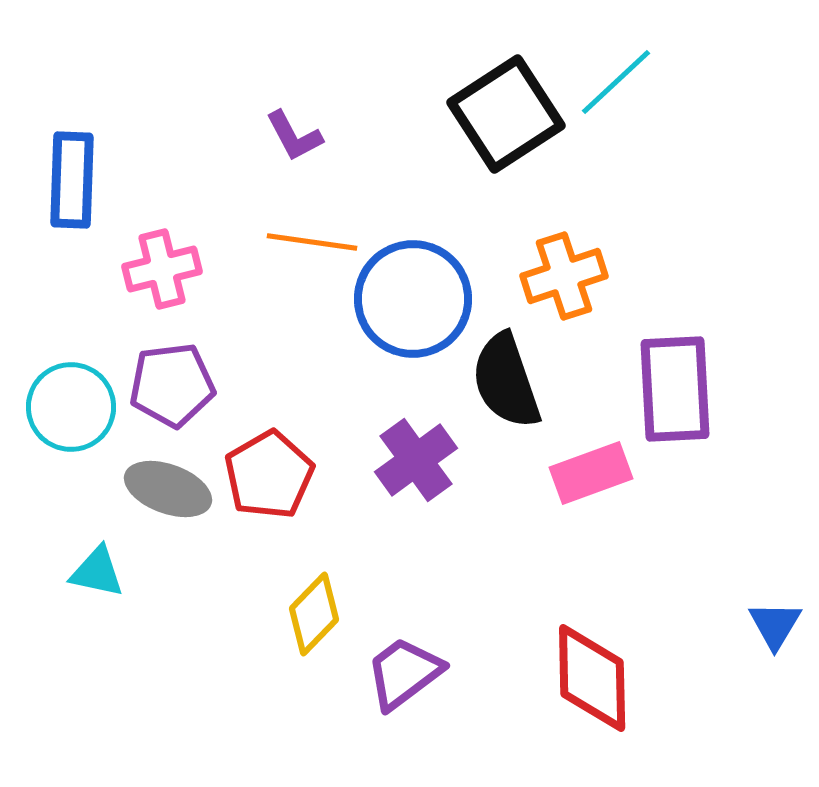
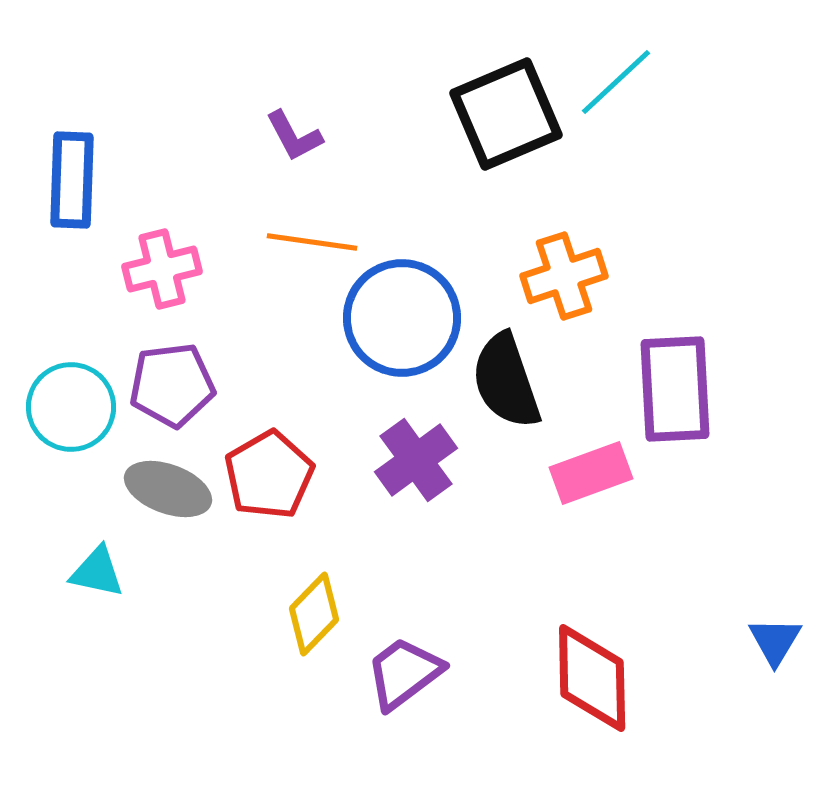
black square: rotated 10 degrees clockwise
blue circle: moved 11 px left, 19 px down
blue triangle: moved 16 px down
